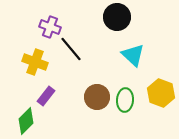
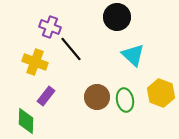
green ellipse: rotated 15 degrees counterclockwise
green diamond: rotated 44 degrees counterclockwise
